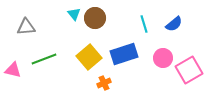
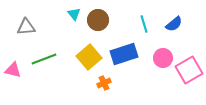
brown circle: moved 3 px right, 2 px down
